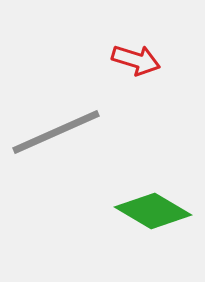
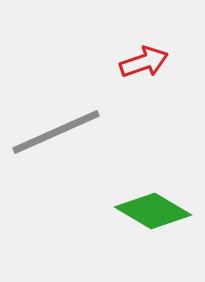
red arrow: moved 8 px right, 2 px down; rotated 36 degrees counterclockwise
